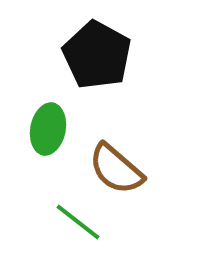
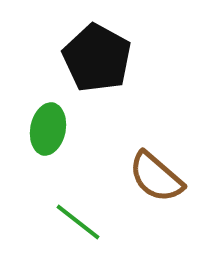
black pentagon: moved 3 px down
brown semicircle: moved 40 px right, 8 px down
